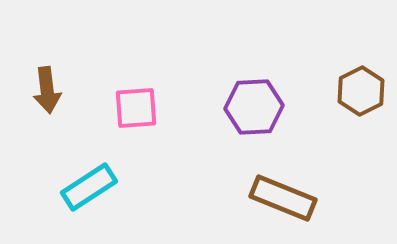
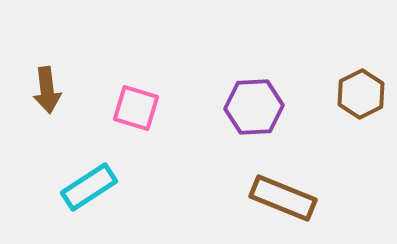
brown hexagon: moved 3 px down
pink square: rotated 21 degrees clockwise
